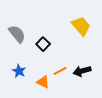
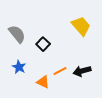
blue star: moved 4 px up
